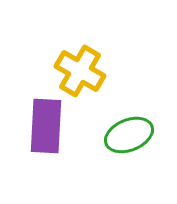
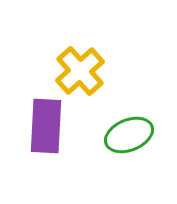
yellow cross: rotated 18 degrees clockwise
